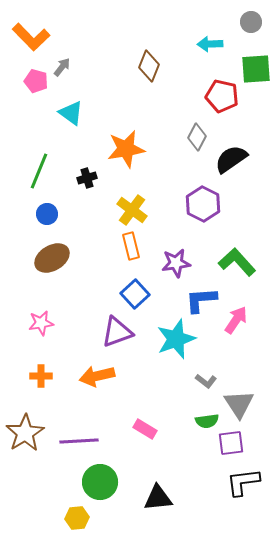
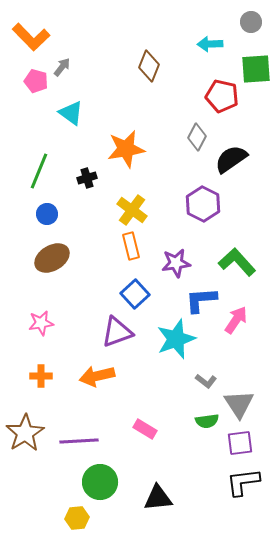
purple square: moved 9 px right
